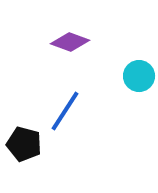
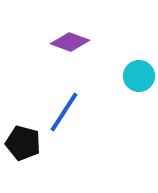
blue line: moved 1 px left, 1 px down
black pentagon: moved 1 px left, 1 px up
